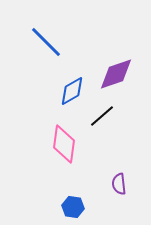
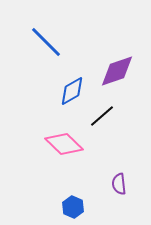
purple diamond: moved 1 px right, 3 px up
pink diamond: rotated 54 degrees counterclockwise
blue hexagon: rotated 15 degrees clockwise
